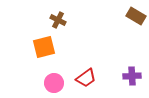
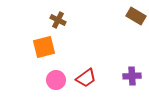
pink circle: moved 2 px right, 3 px up
